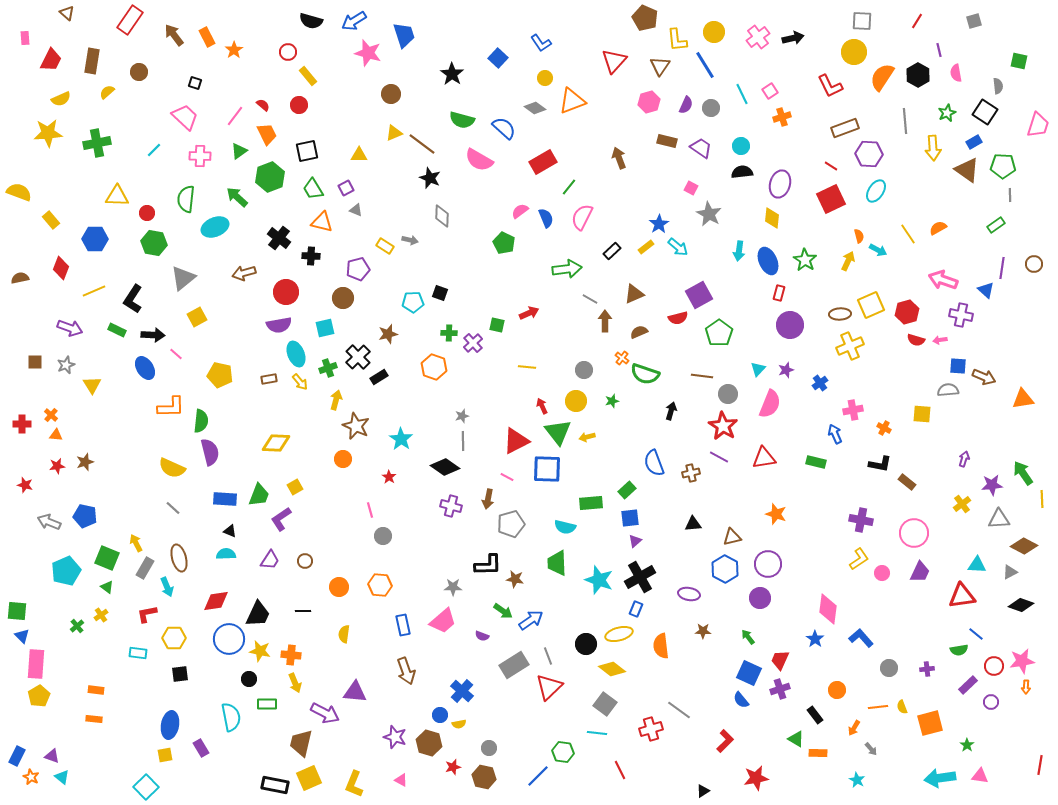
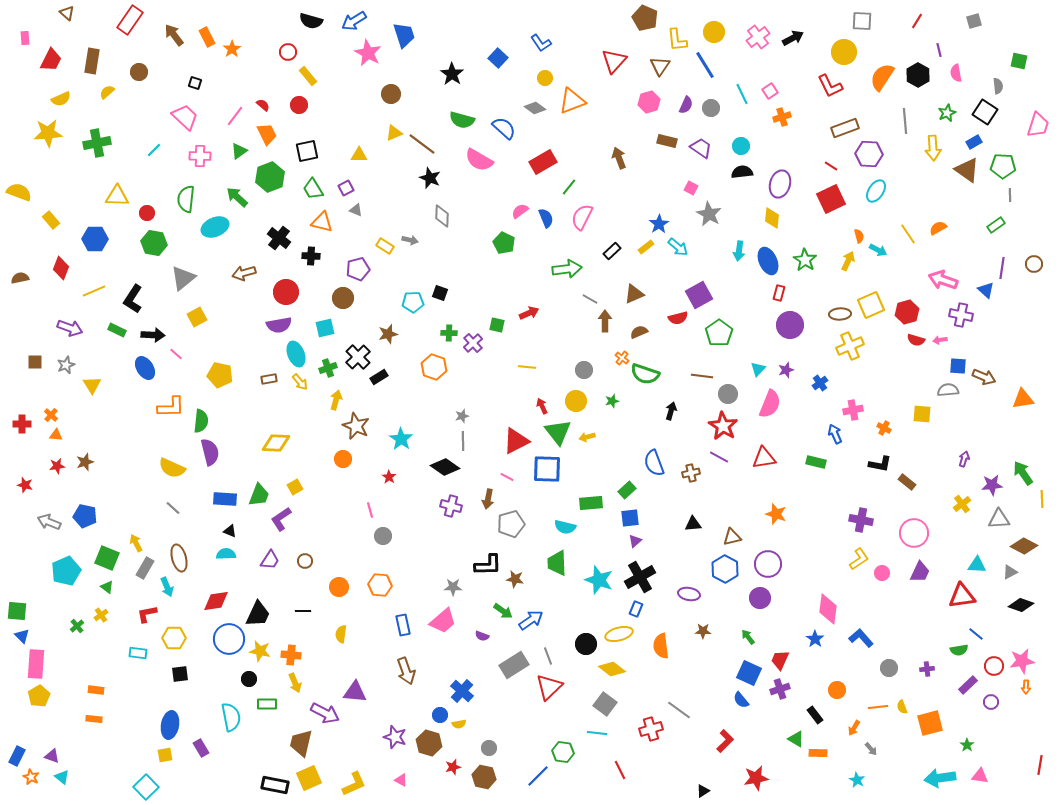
black arrow at (793, 38): rotated 15 degrees counterclockwise
orange star at (234, 50): moved 2 px left, 1 px up
yellow circle at (854, 52): moved 10 px left
pink star at (368, 53): rotated 12 degrees clockwise
yellow semicircle at (344, 634): moved 3 px left
yellow L-shape at (354, 784): rotated 136 degrees counterclockwise
